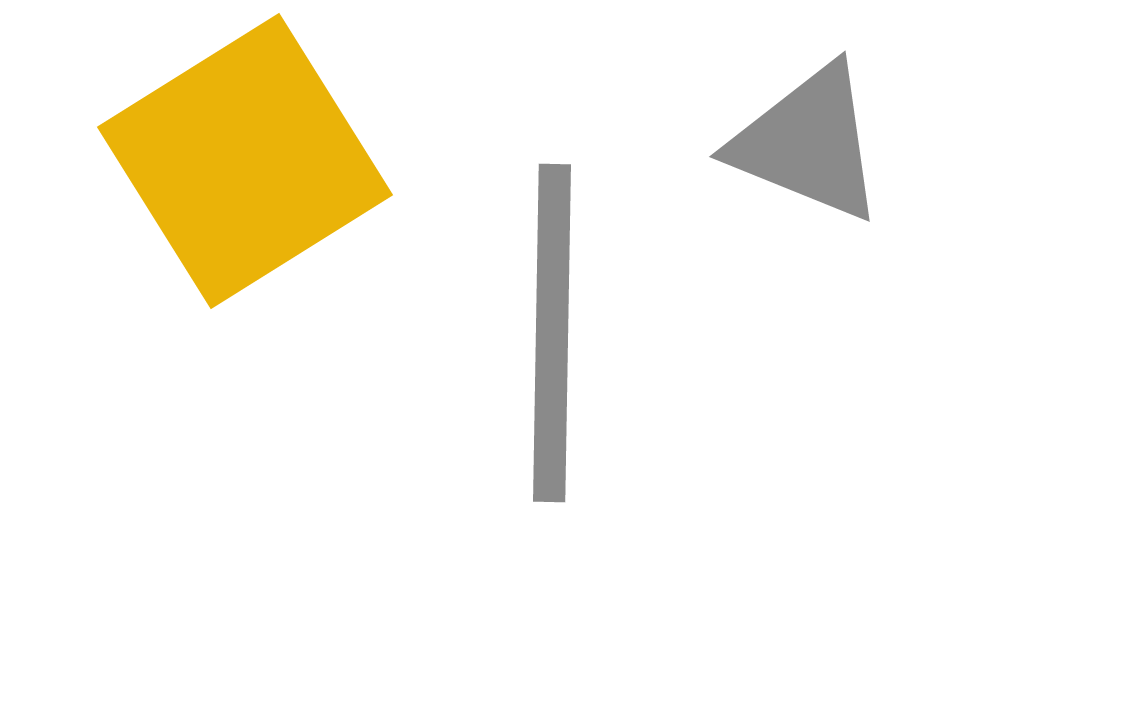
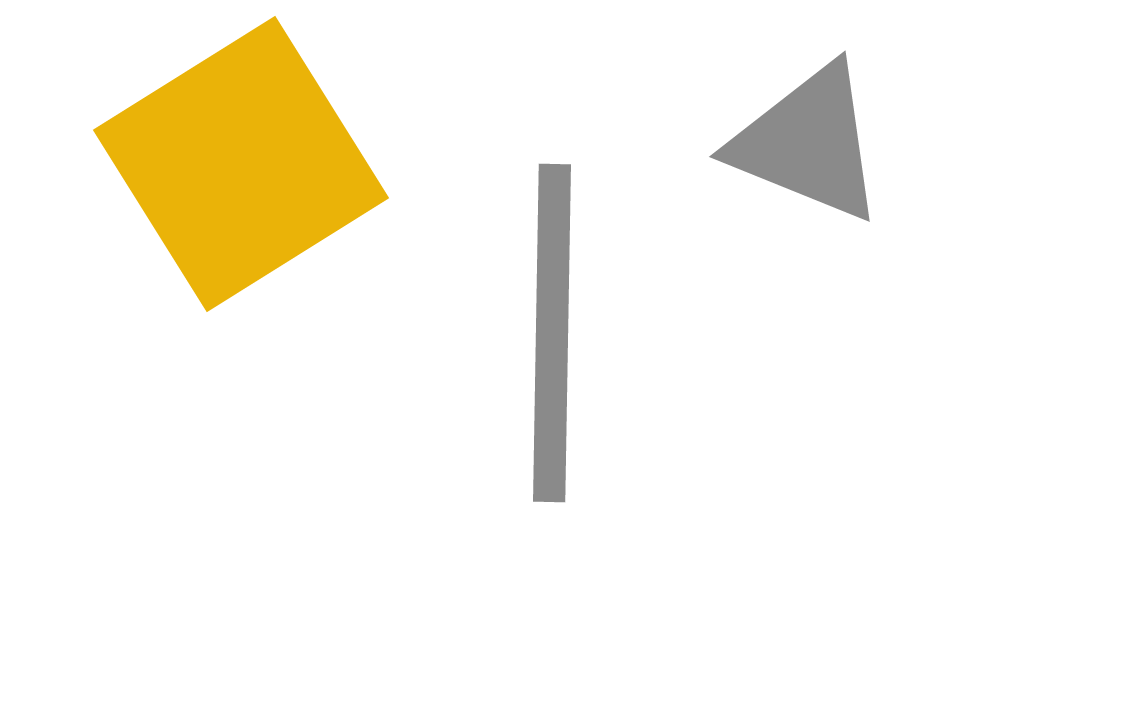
yellow square: moved 4 px left, 3 px down
